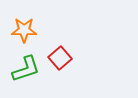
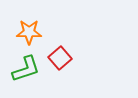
orange star: moved 5 px right, 2 px down
